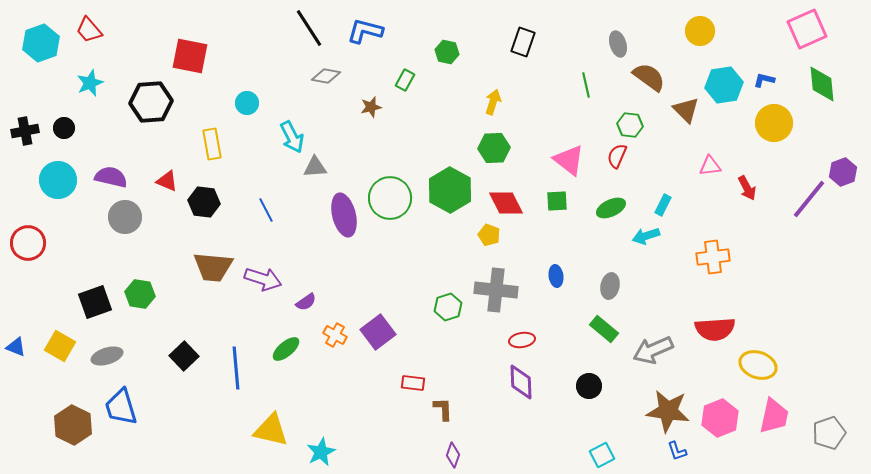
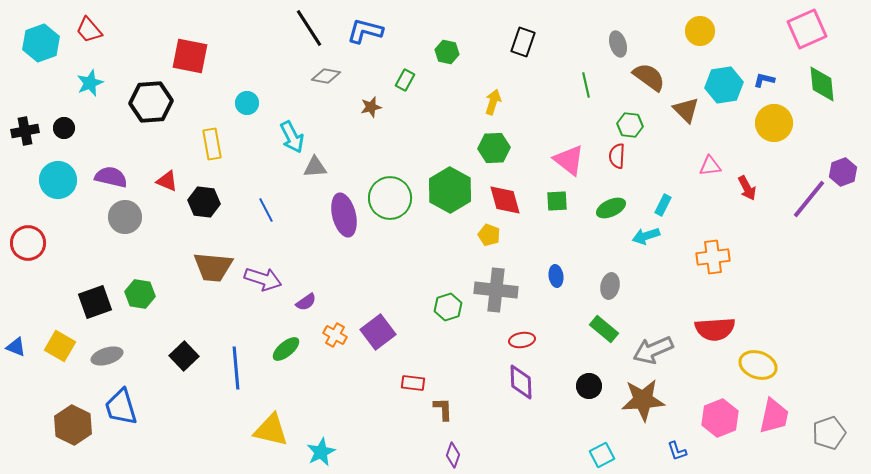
red semicircle at (617, 156): rotated 20 degrees counterclockwise
red diamond at (506, 203): moved 1 px left, 3 px up; rotated 12 degrees clockwise
brown star at (668, 411): moved 25 px left, 11 px up; rotated 12 degrees counterclockwise
